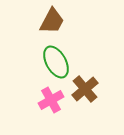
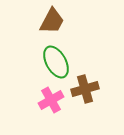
brown cross: rotated 24 degrees clockwise
